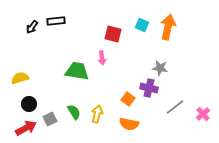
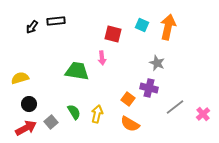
gray star: moved 3 px left, 5 px up; rotated 14 degrees clockwise
gray square: moved 1 px right, 3 px down; rotated 16 degrees counterclockwise
orange semicircle: moved 1 px right; rotated 18 degrees clockwise
